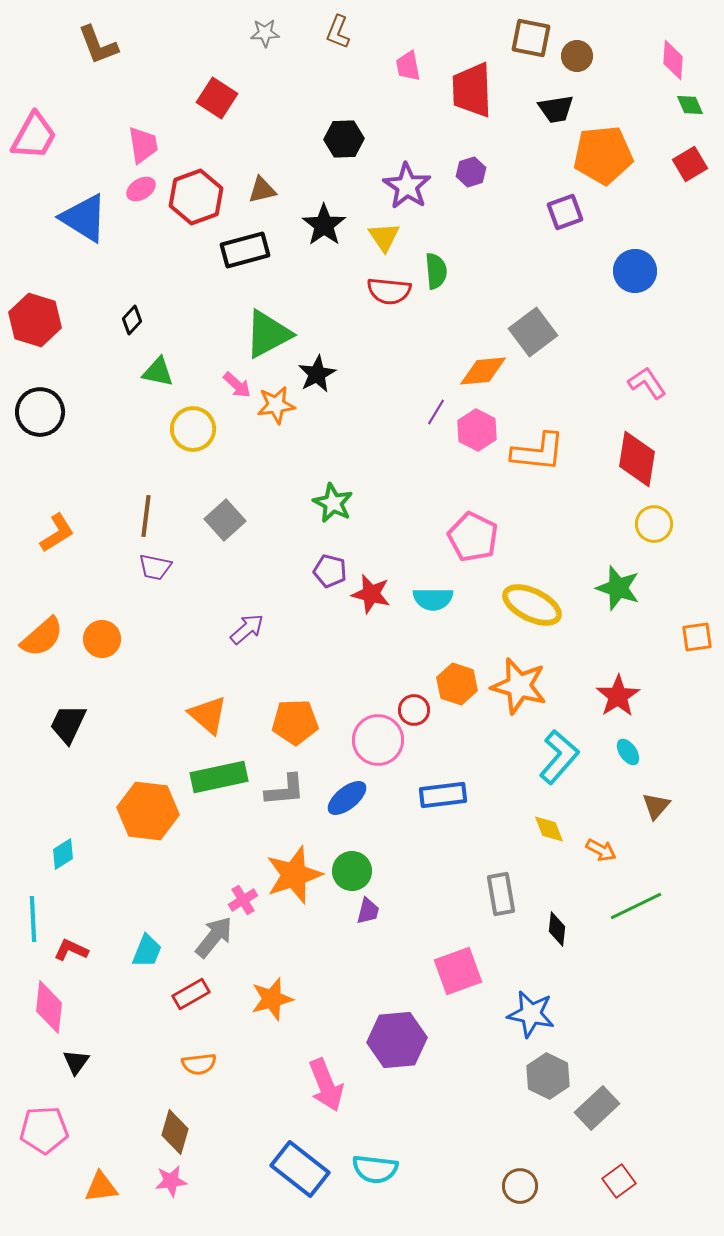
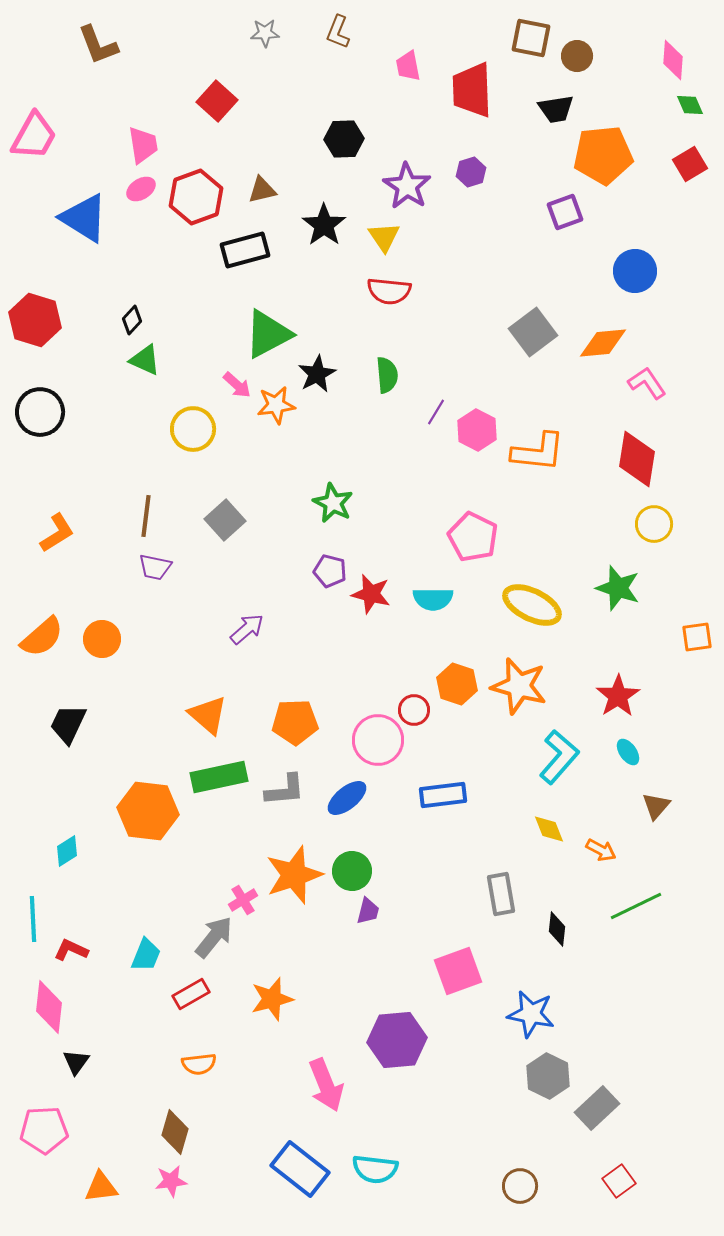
red square at (217, 98): moved 3 px down; rotated 9 degrees clockwise
green semicircle at (436, 271): moved 49 px left, 104 px down
orange diamond at (483, 371): moved 120 px right, 28 px up
green triangle at (158, 372): moved 13 px left, 12 px up; rotated 12 degrees clockwise
cyan diamond at (63, 854): moved 4 px right, 3 px up
cyan trapezoid at (147, 951): moved 1 px left, 4 px down
